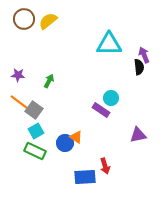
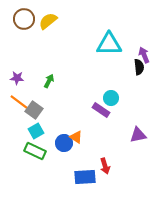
purple star: moved 1 px left, 3 px down
blue circle: moved 1 px left
